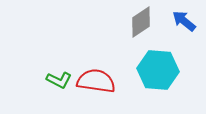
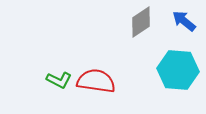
cyan hexagon: moved 20 px right
